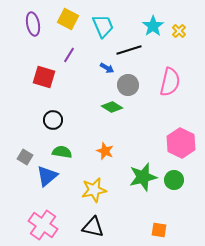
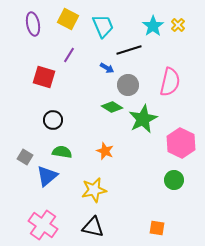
yellow cross: moved 1 px left, 6 px up
green star: moved 58 px up; rotated 12 degrees counterclockwise
orange square: moved 2 px left, 2 px up
